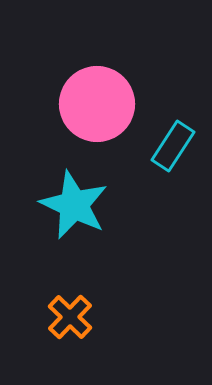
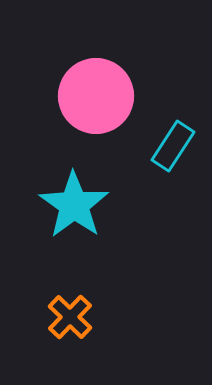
pink circle: moved 1 px left, 8 px up
cyan star: rotated 10 degrees clockwise
